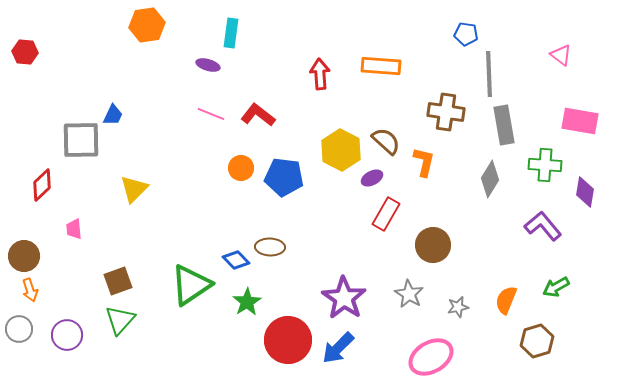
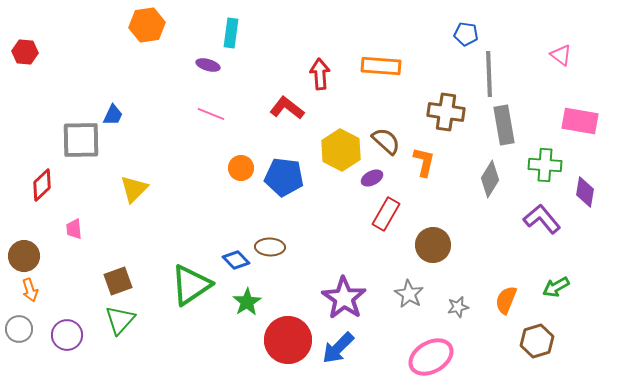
red L-shape at (258, 115): moved 29 px right, 7 px up
purple L-shape at (543, 226): moved 1 px left, 7 px up
